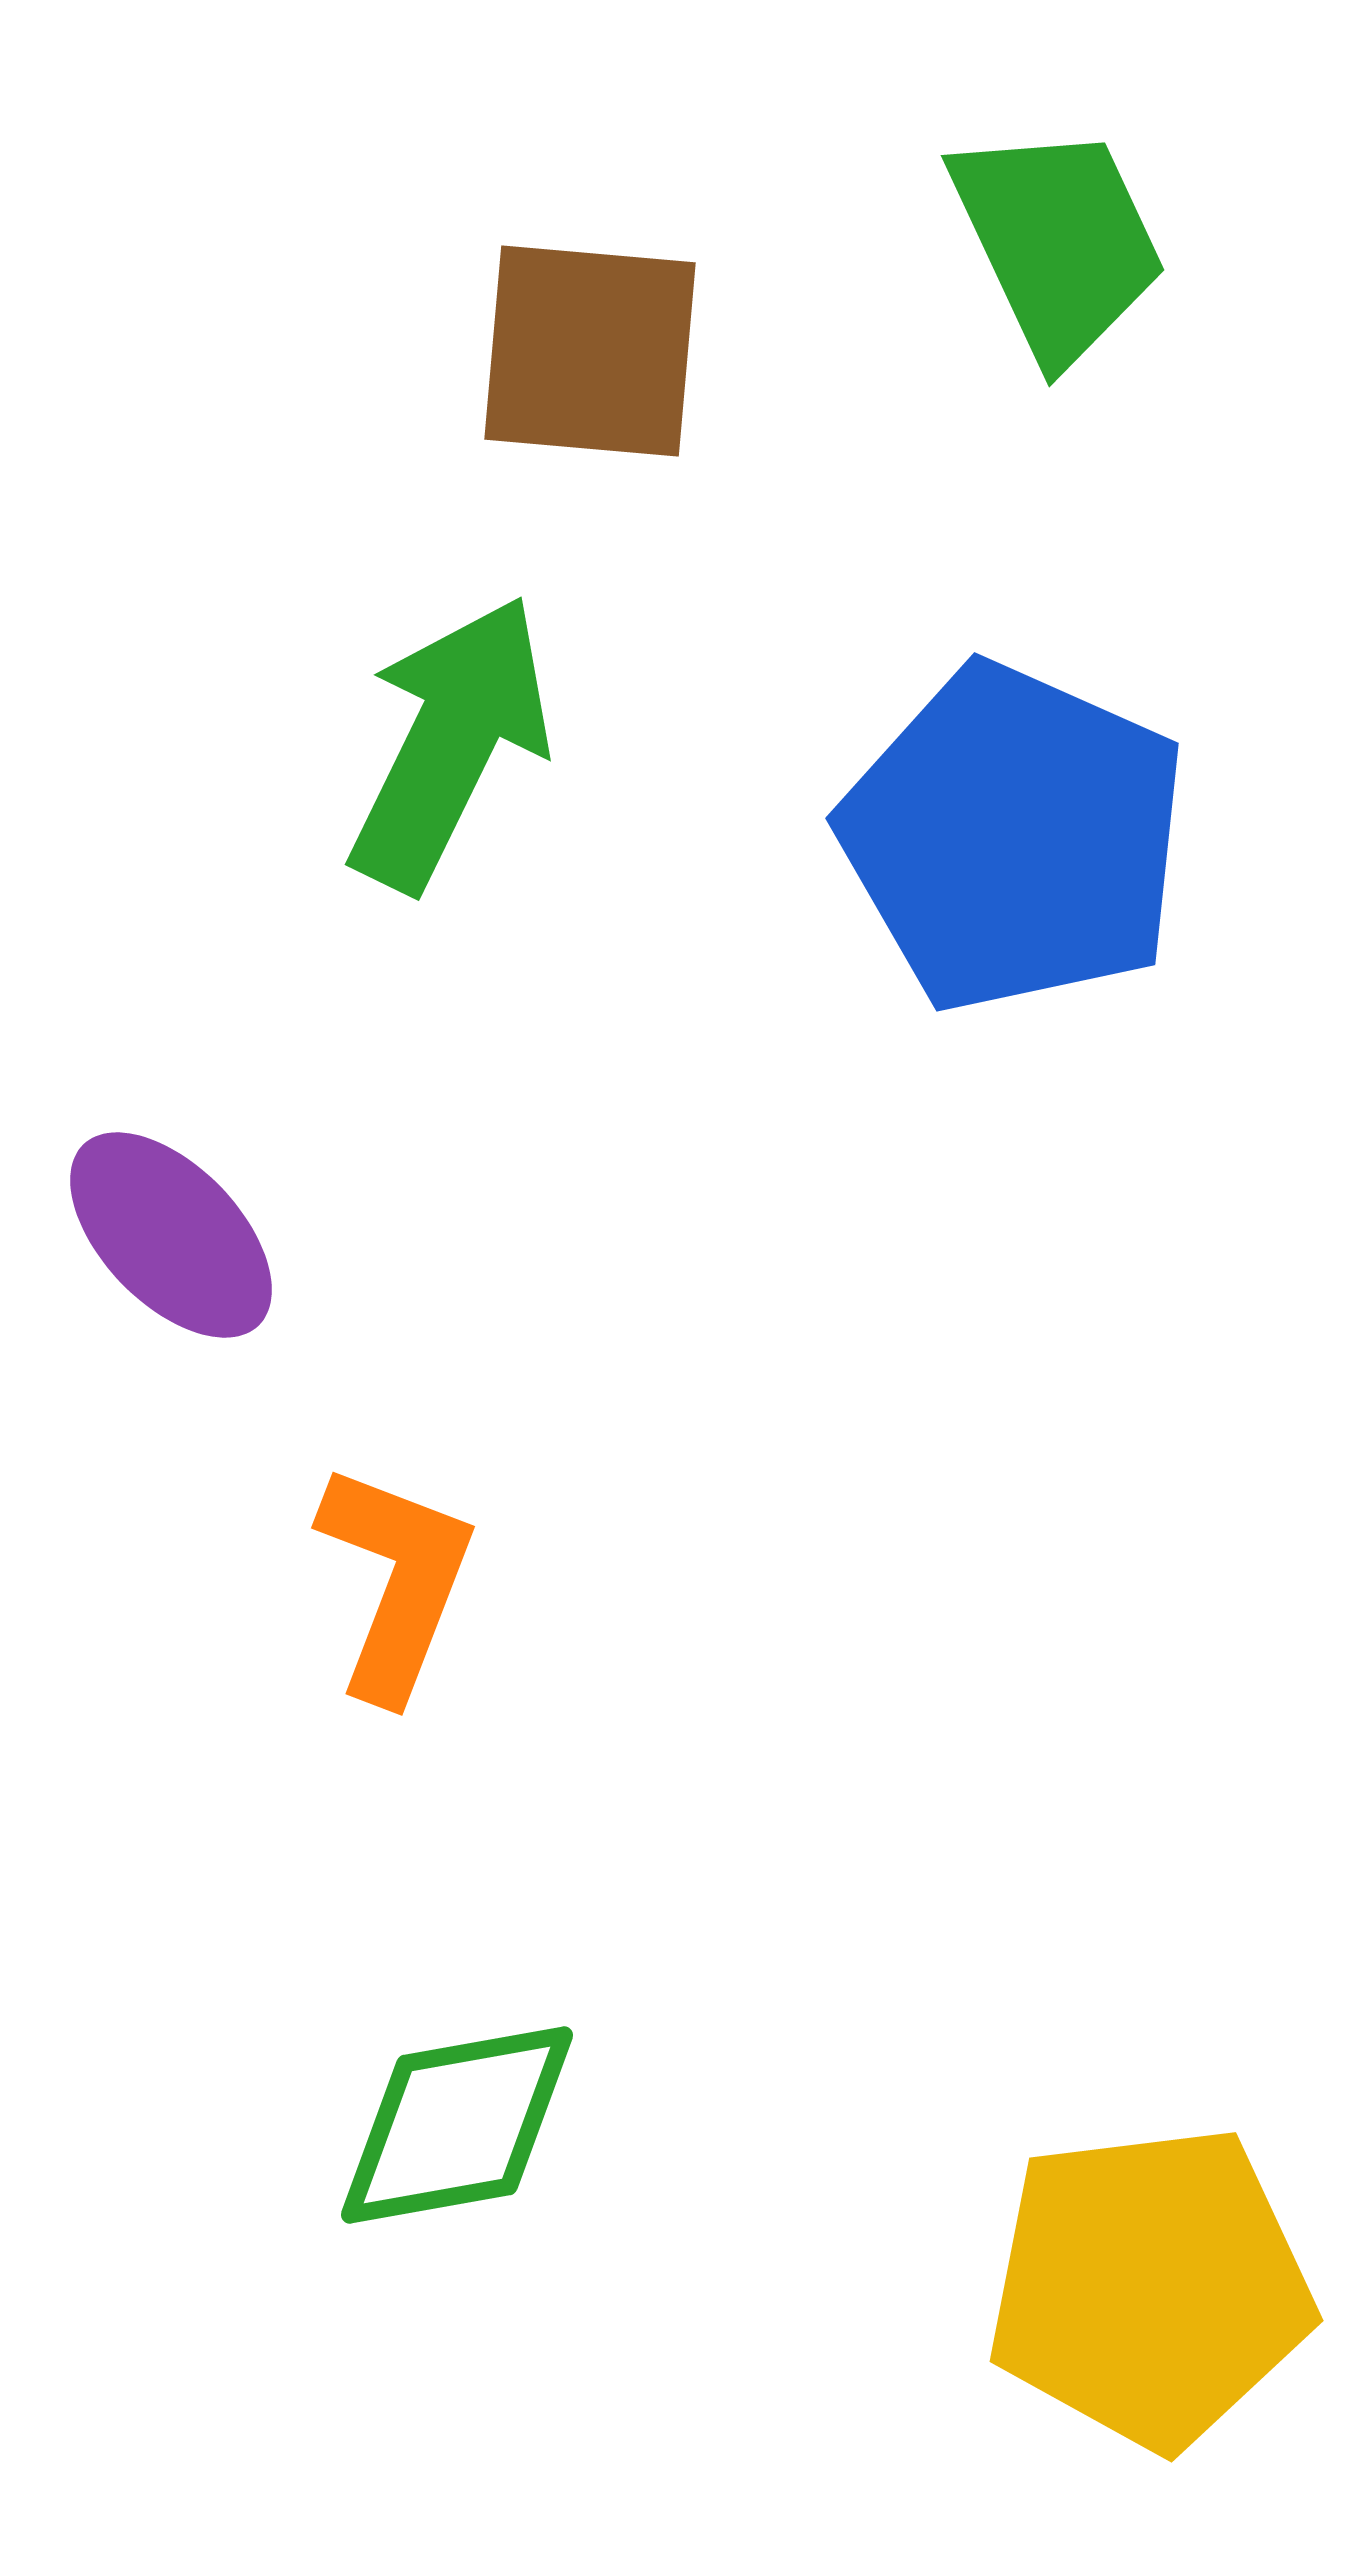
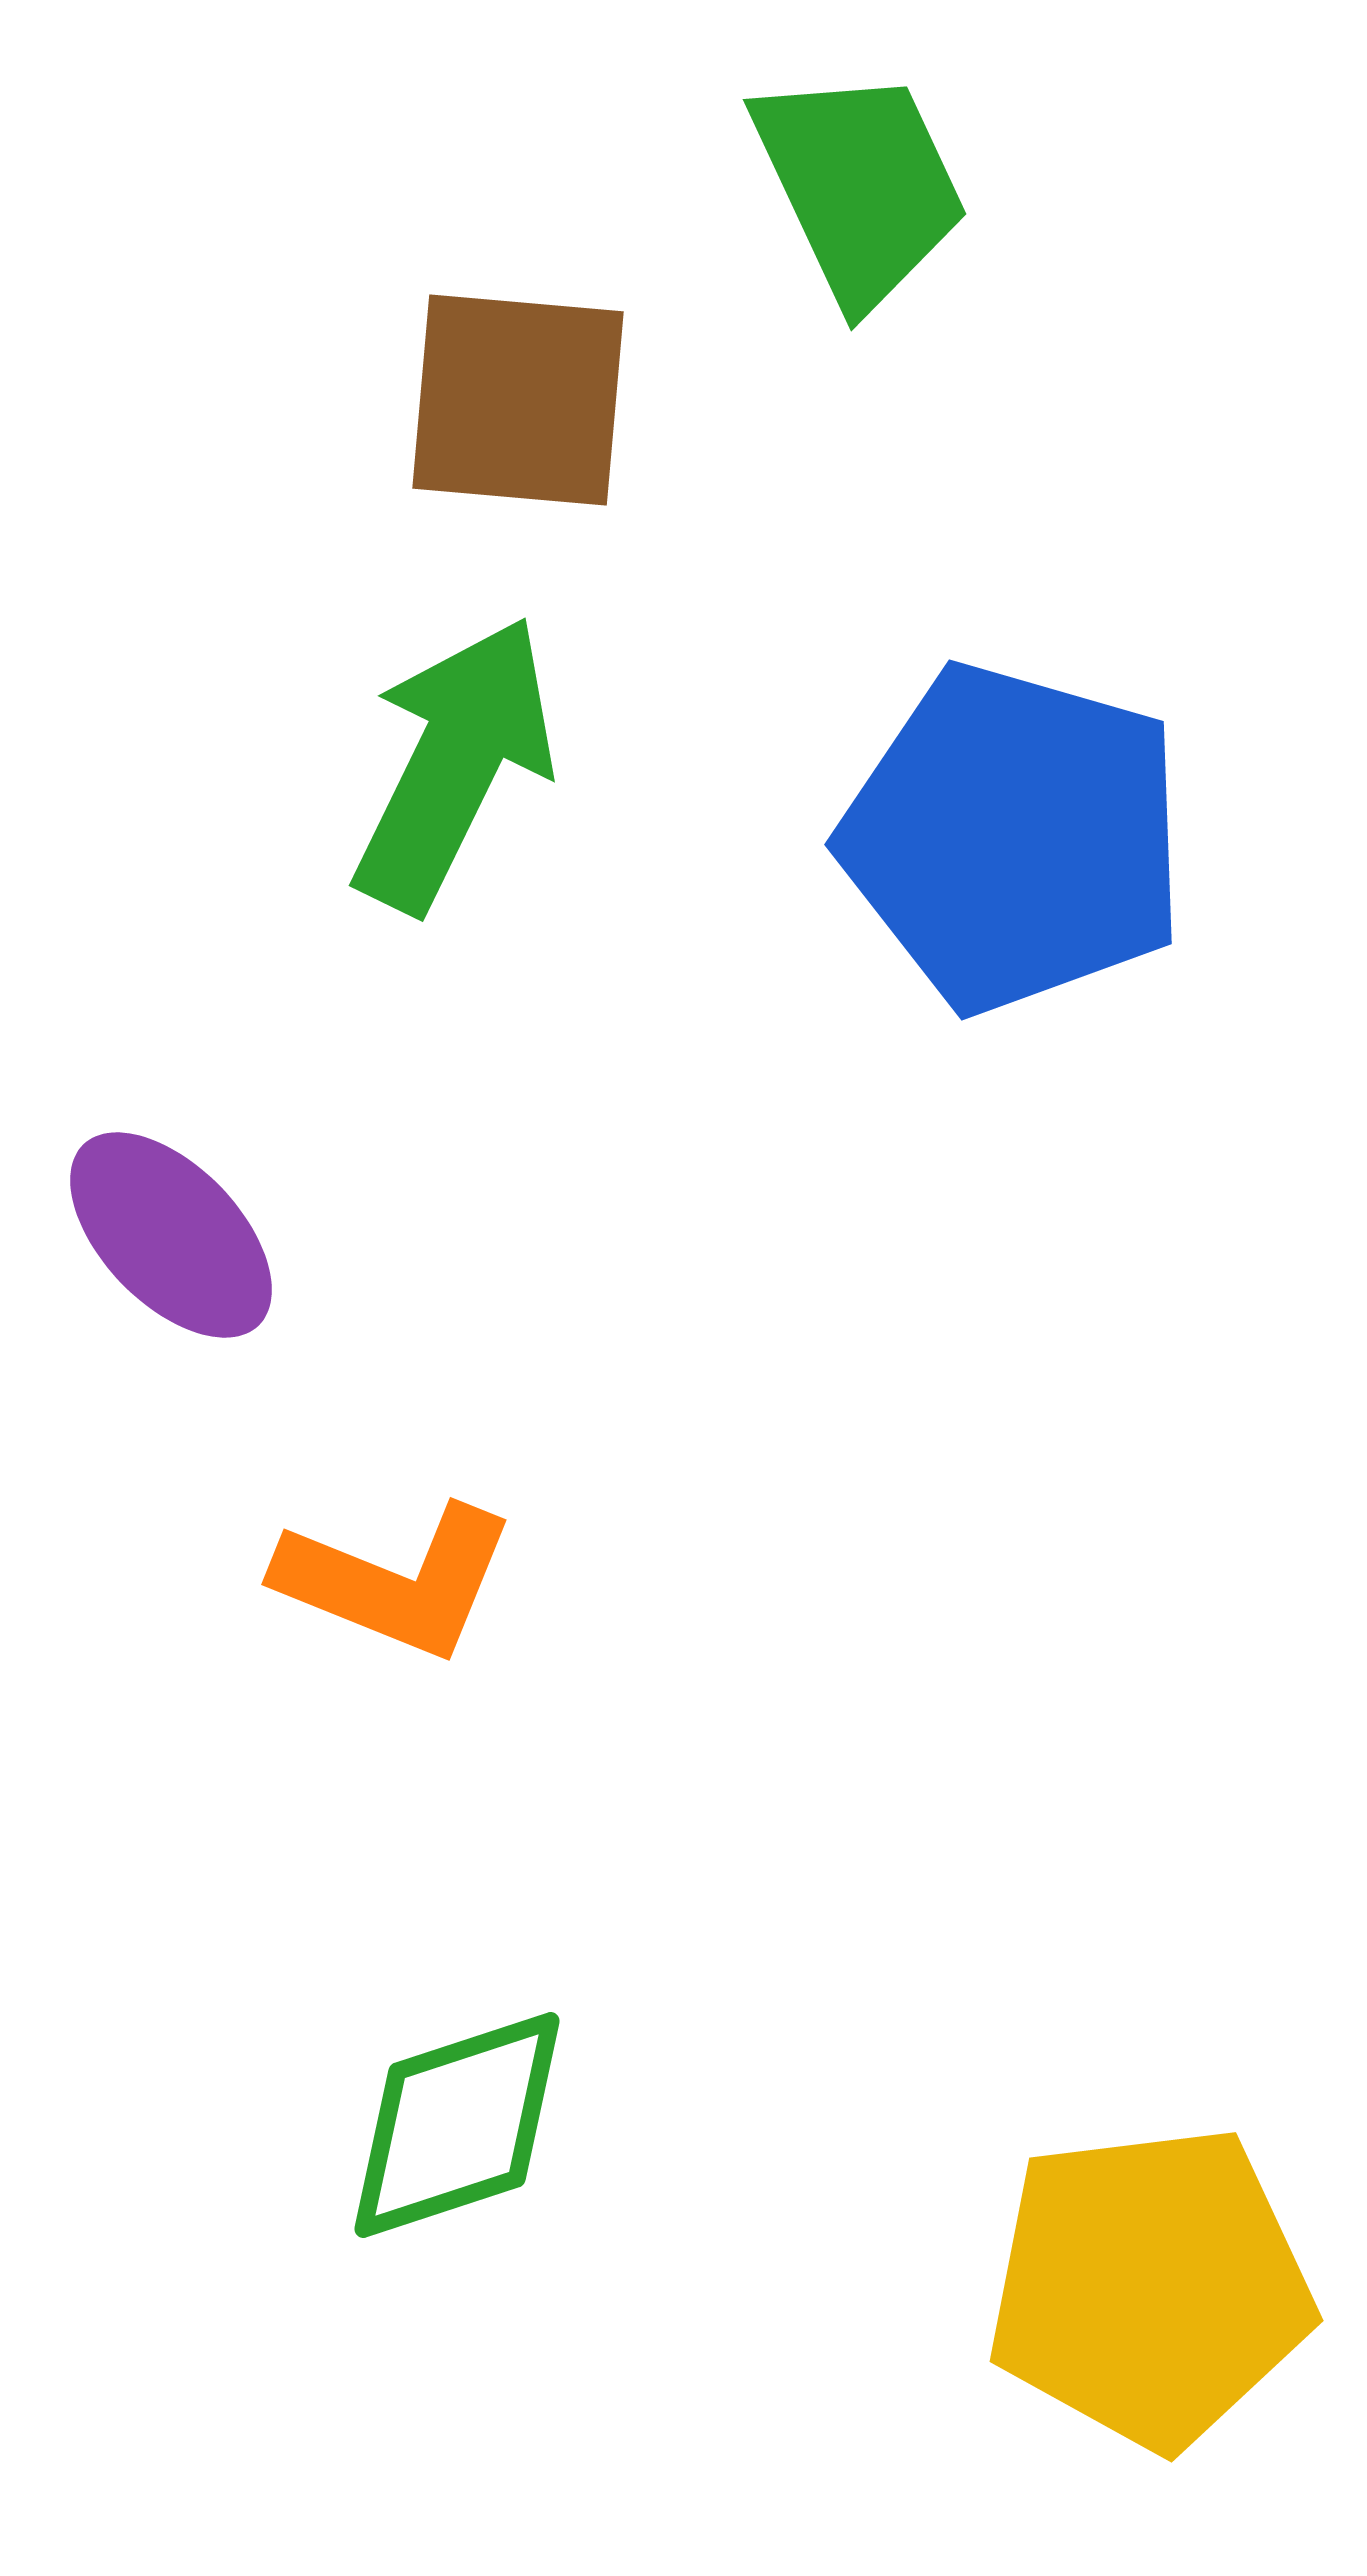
green trapezoid: moved 198 px left, 56 px up
brown square: moved 72 px left, 49 px down
green arrow: moved 4 px right, 21 px down
blue pentagon: rotated 8 degrees counterclockwise
orange L-shape: rotated 91 degrees clockwise
green diamond: rotated 8 degrees counterclockwise
